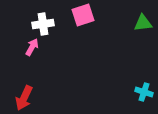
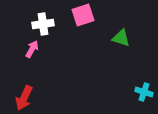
green triangle: moved 22 px left, 15 px down; rotated 24 degrees clockwise
pink arrow: moved 2 px down
